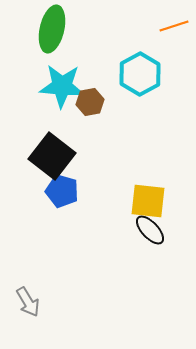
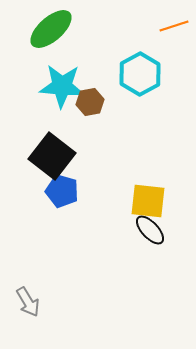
green ellipse: moved 1 px left; rotated 36 degrees clockwise
